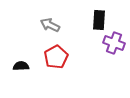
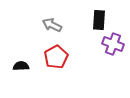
gray arrow: moved 2 px right
purple cross: moved 1 px left, 1 px down
